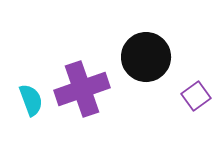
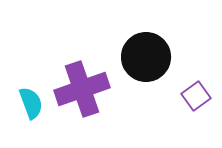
cyan semicircle: moved 3 px down
